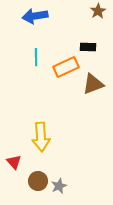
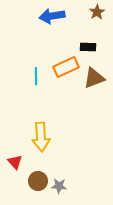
brown star: moved 1 px left, 1 px down
blue arrow: moved 17 px right
cyan line: moved 19 px down
brown triangle: moved 1 px right, 6 px up
red triangle: moved 1 px right
gray star: rotated 28 degrees clockwise
